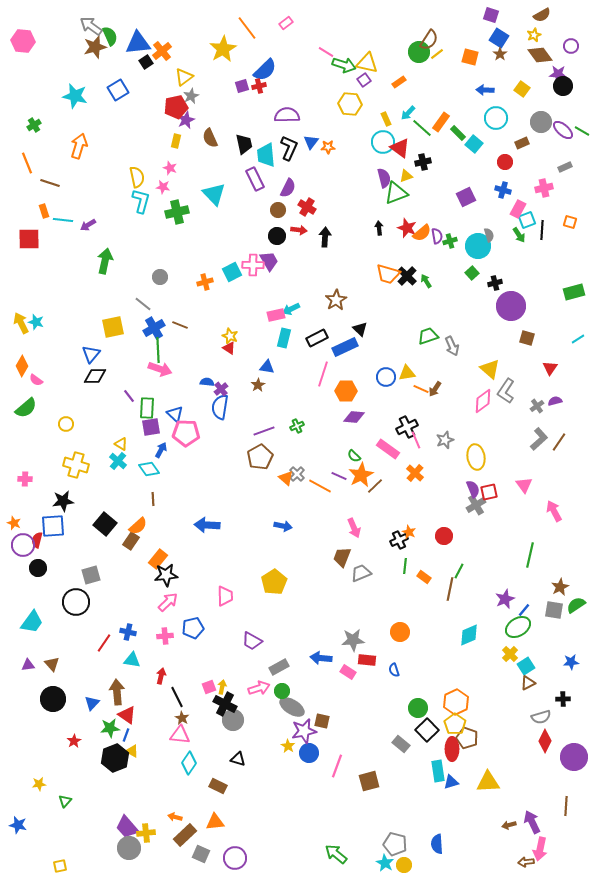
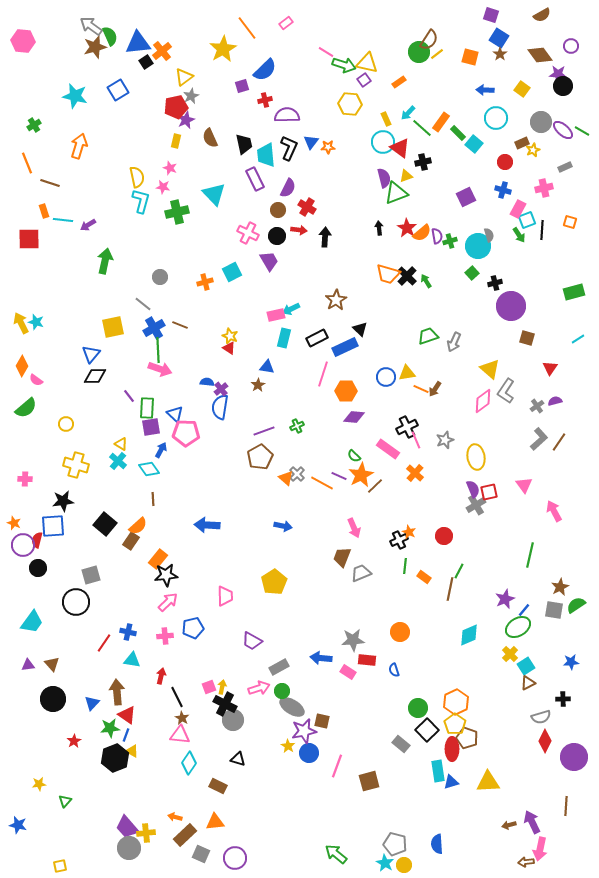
yellow star at (534, 35): moved 1 px left, 115 px down
red cross at (259, 86): moved 6 px right, 14 px down
red star at (407, 228): rotated 12 degrees clockwise
pink cross at (253, 265): moved 5 px left, 32 px up; rotated 25 degrees clockwise
gray arrow at (452, 346): moved 2 px right, 4 px up; rotated 48 degrees clockwise
orange line at (320, 486): moved 2 px right, 3 px up
